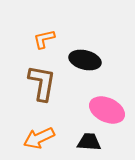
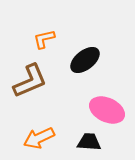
black ellipse: rotated 52 degrees counterclockwise
brown L-shape: moved 12 px left, 2 px up; rotated 57 degrees clockwise
